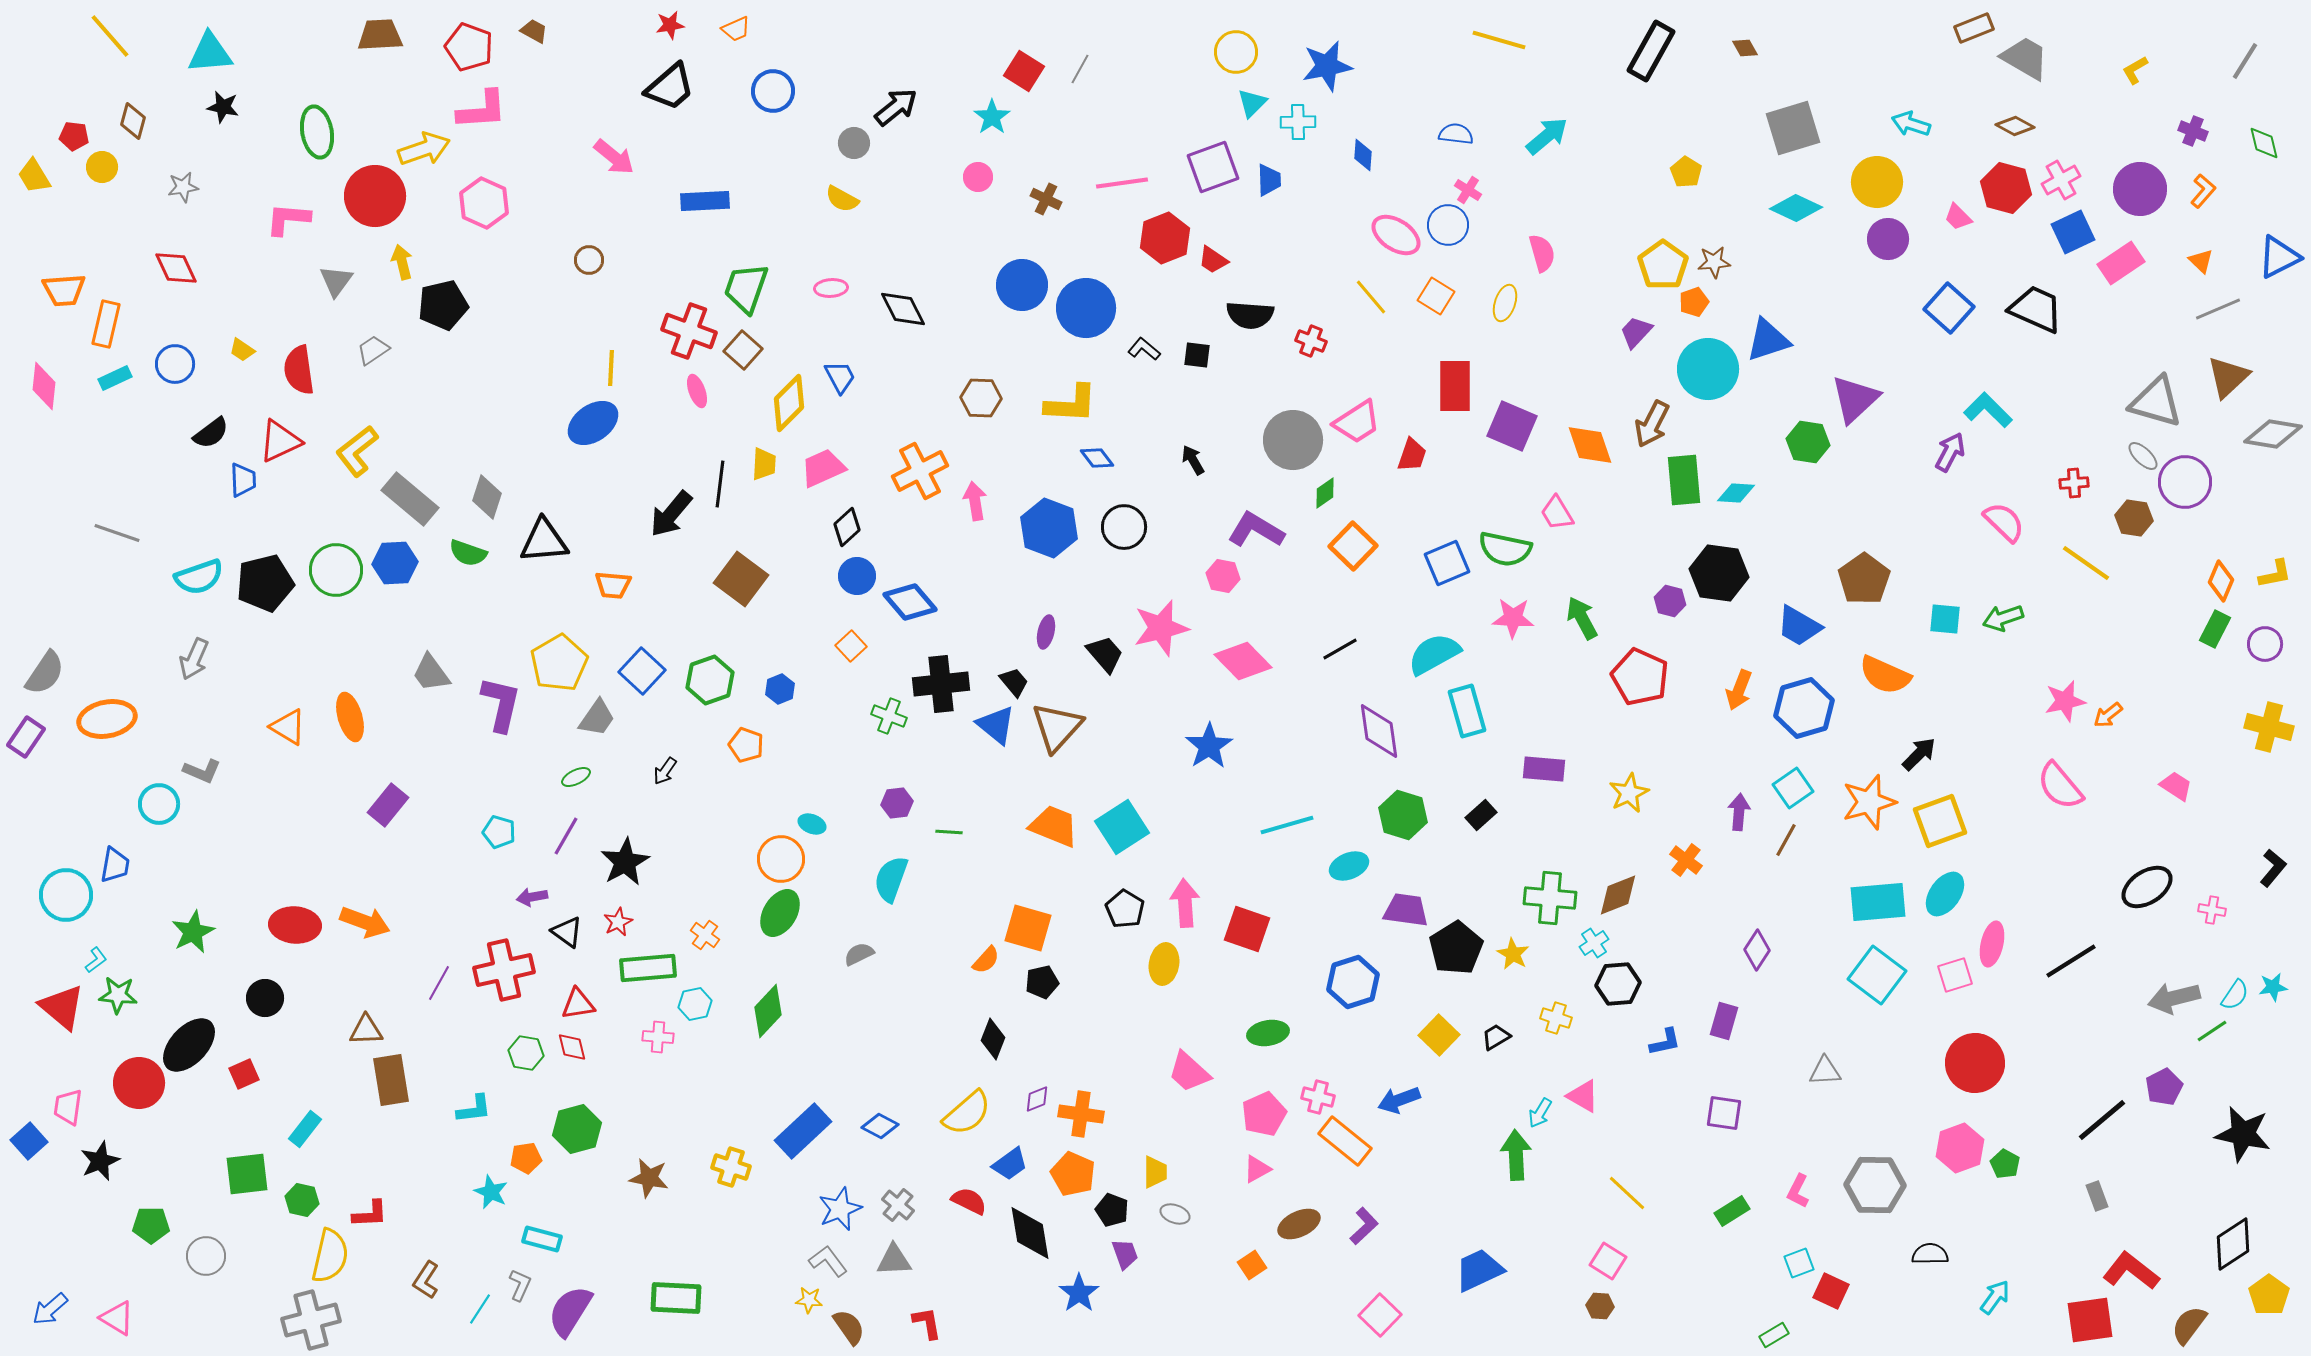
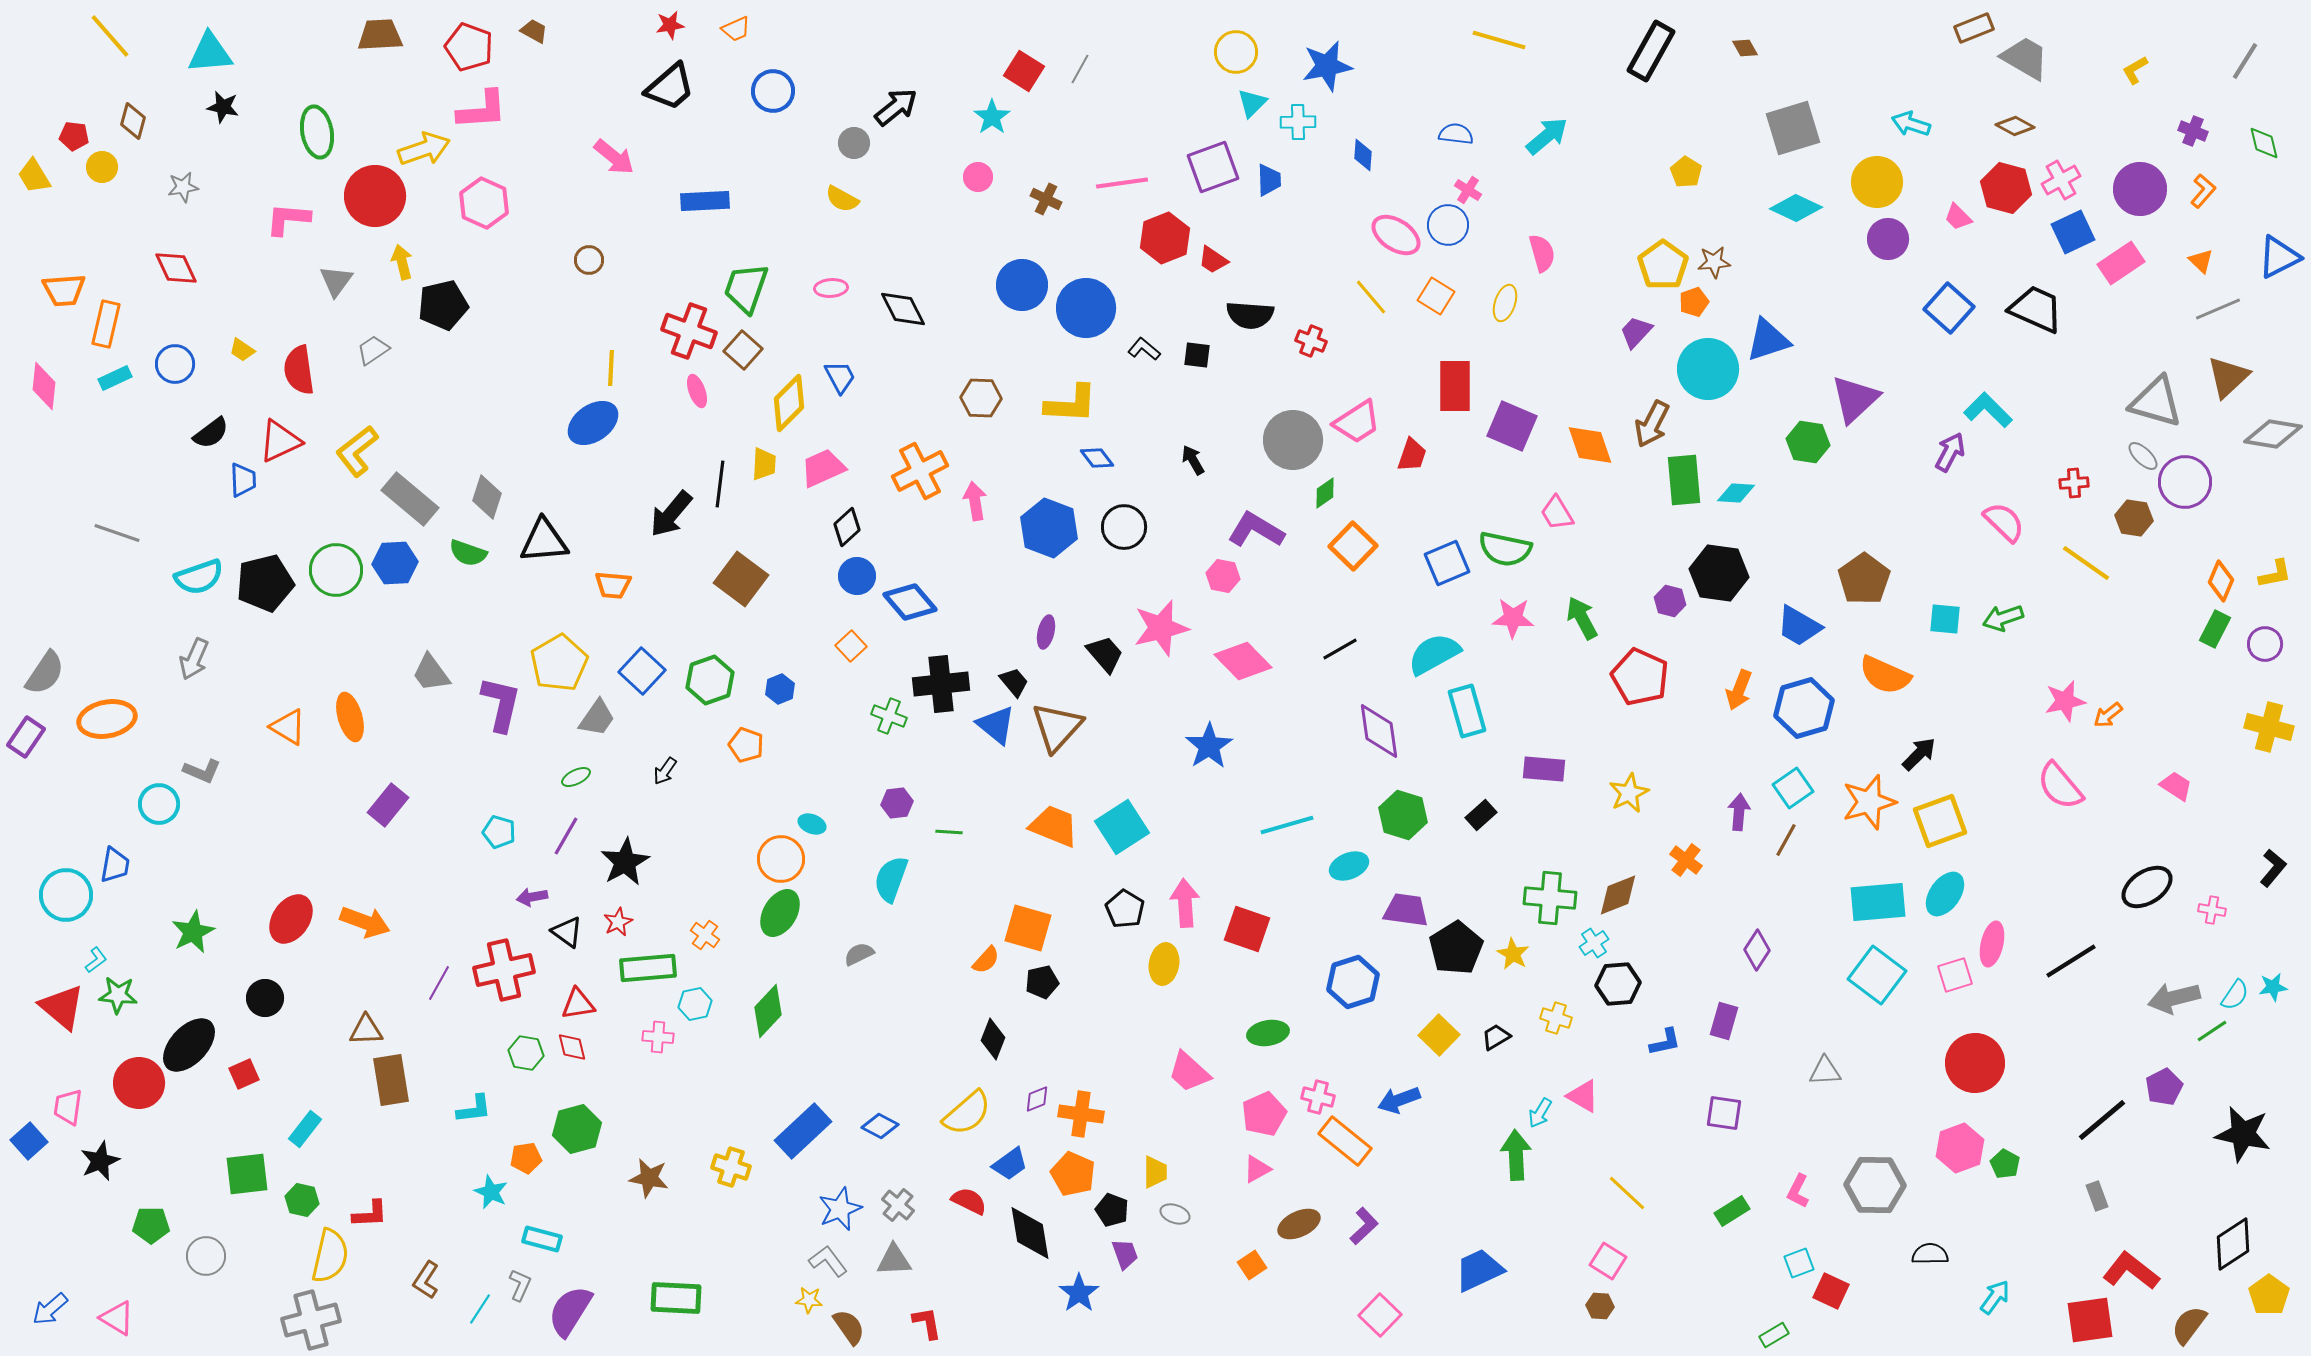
red ellipse at (295, 925): moved 4 px left, 6 px up; rotated 60 degrees counterclockwise
